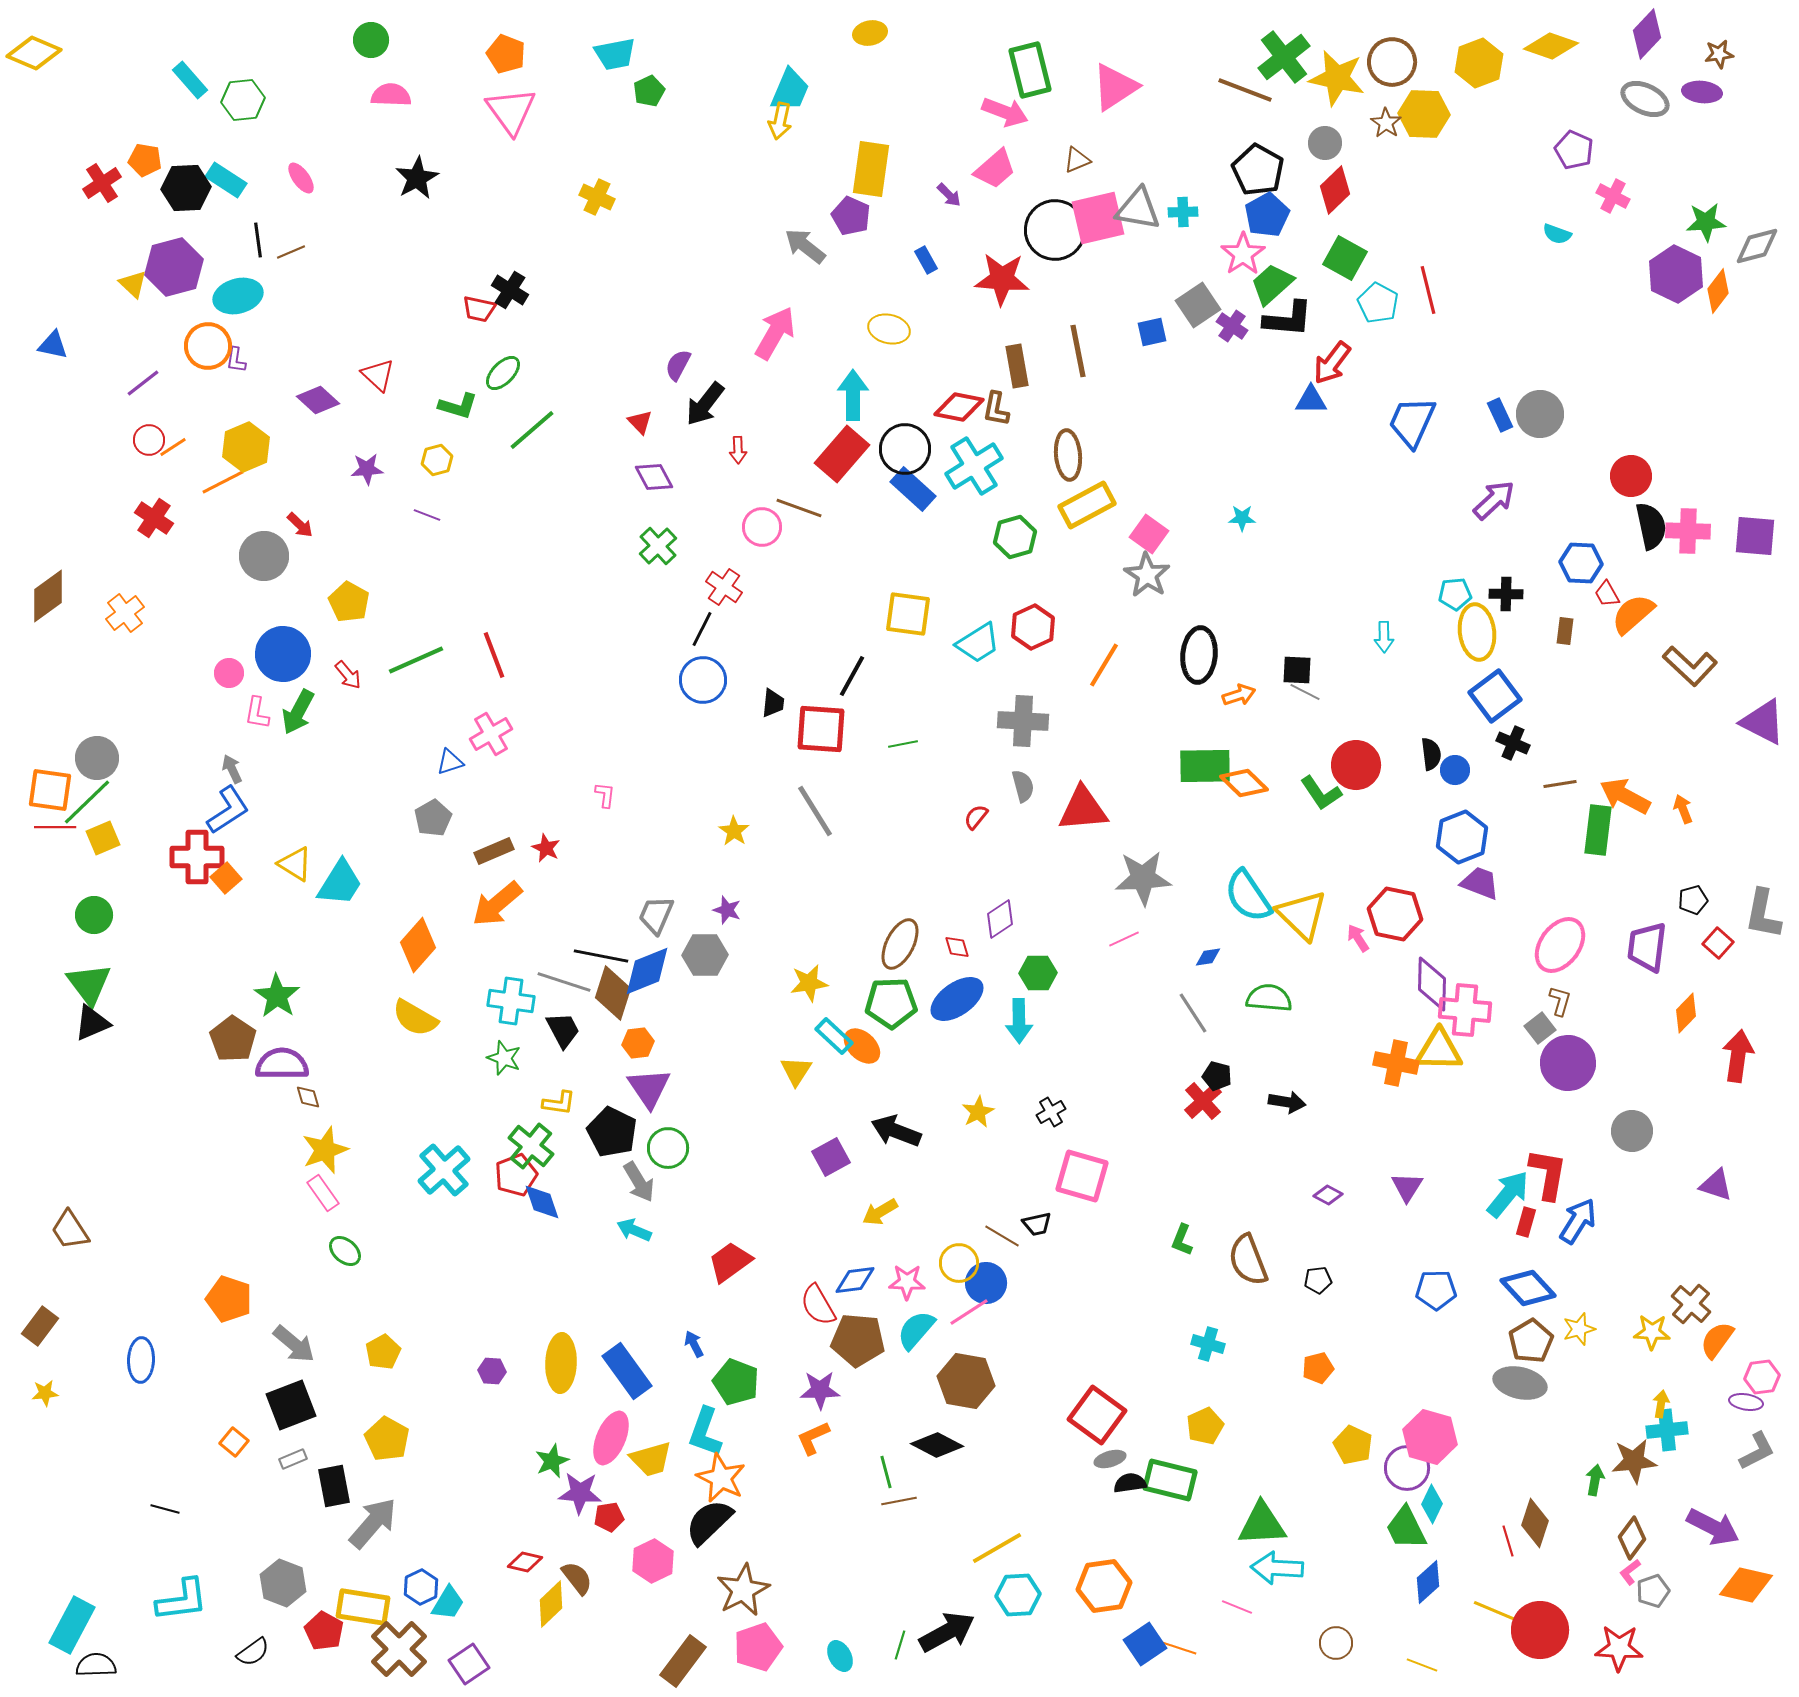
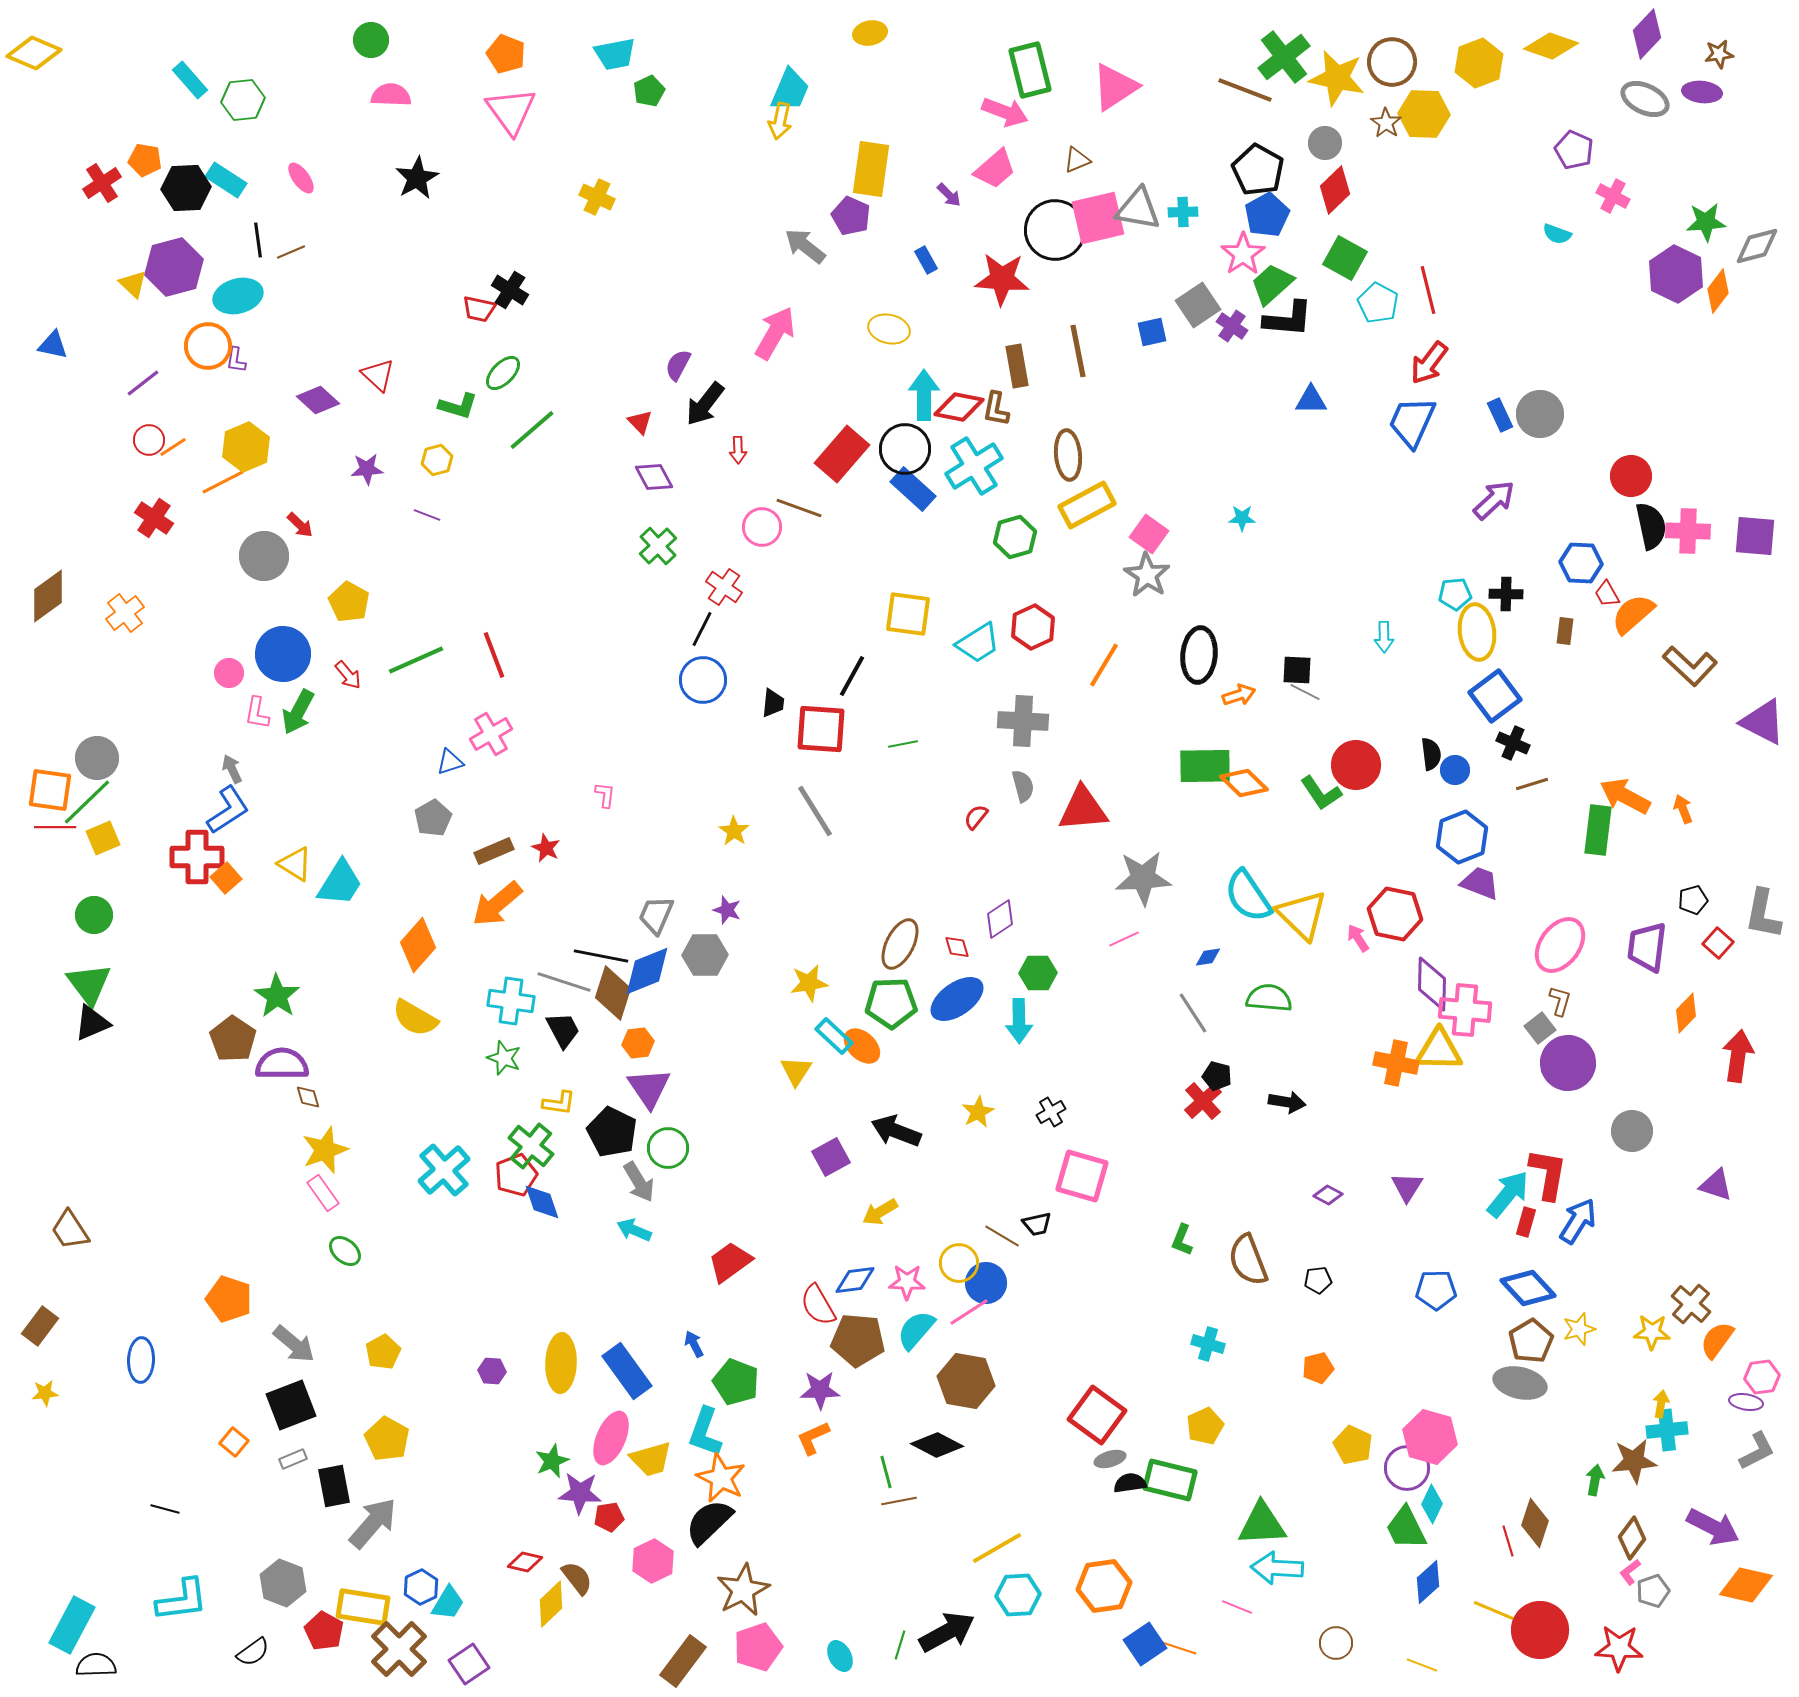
red arrow at (1332, 363): moved 97 px right
cyan arrow at (853, 395): moved 71 px right
brown line at (1560, 784): moved 28 px left; rotated 8 degrees counterclockwise
